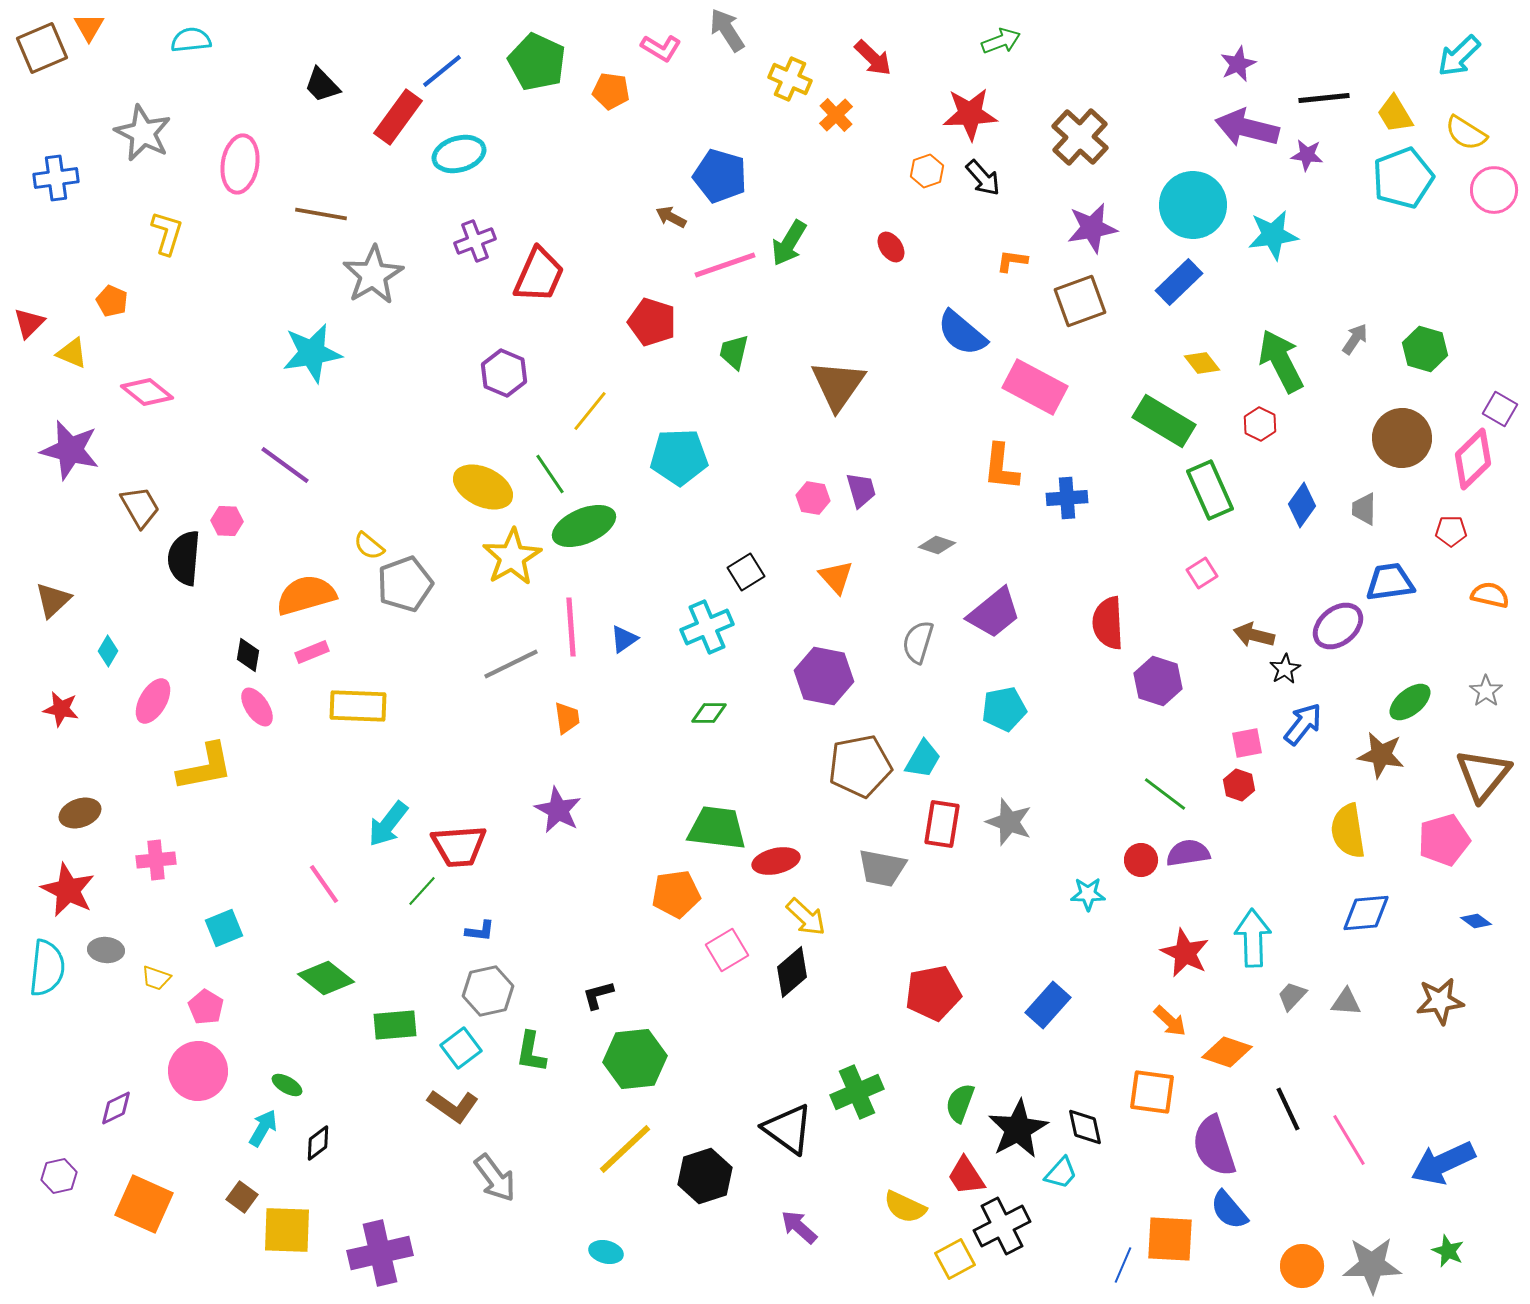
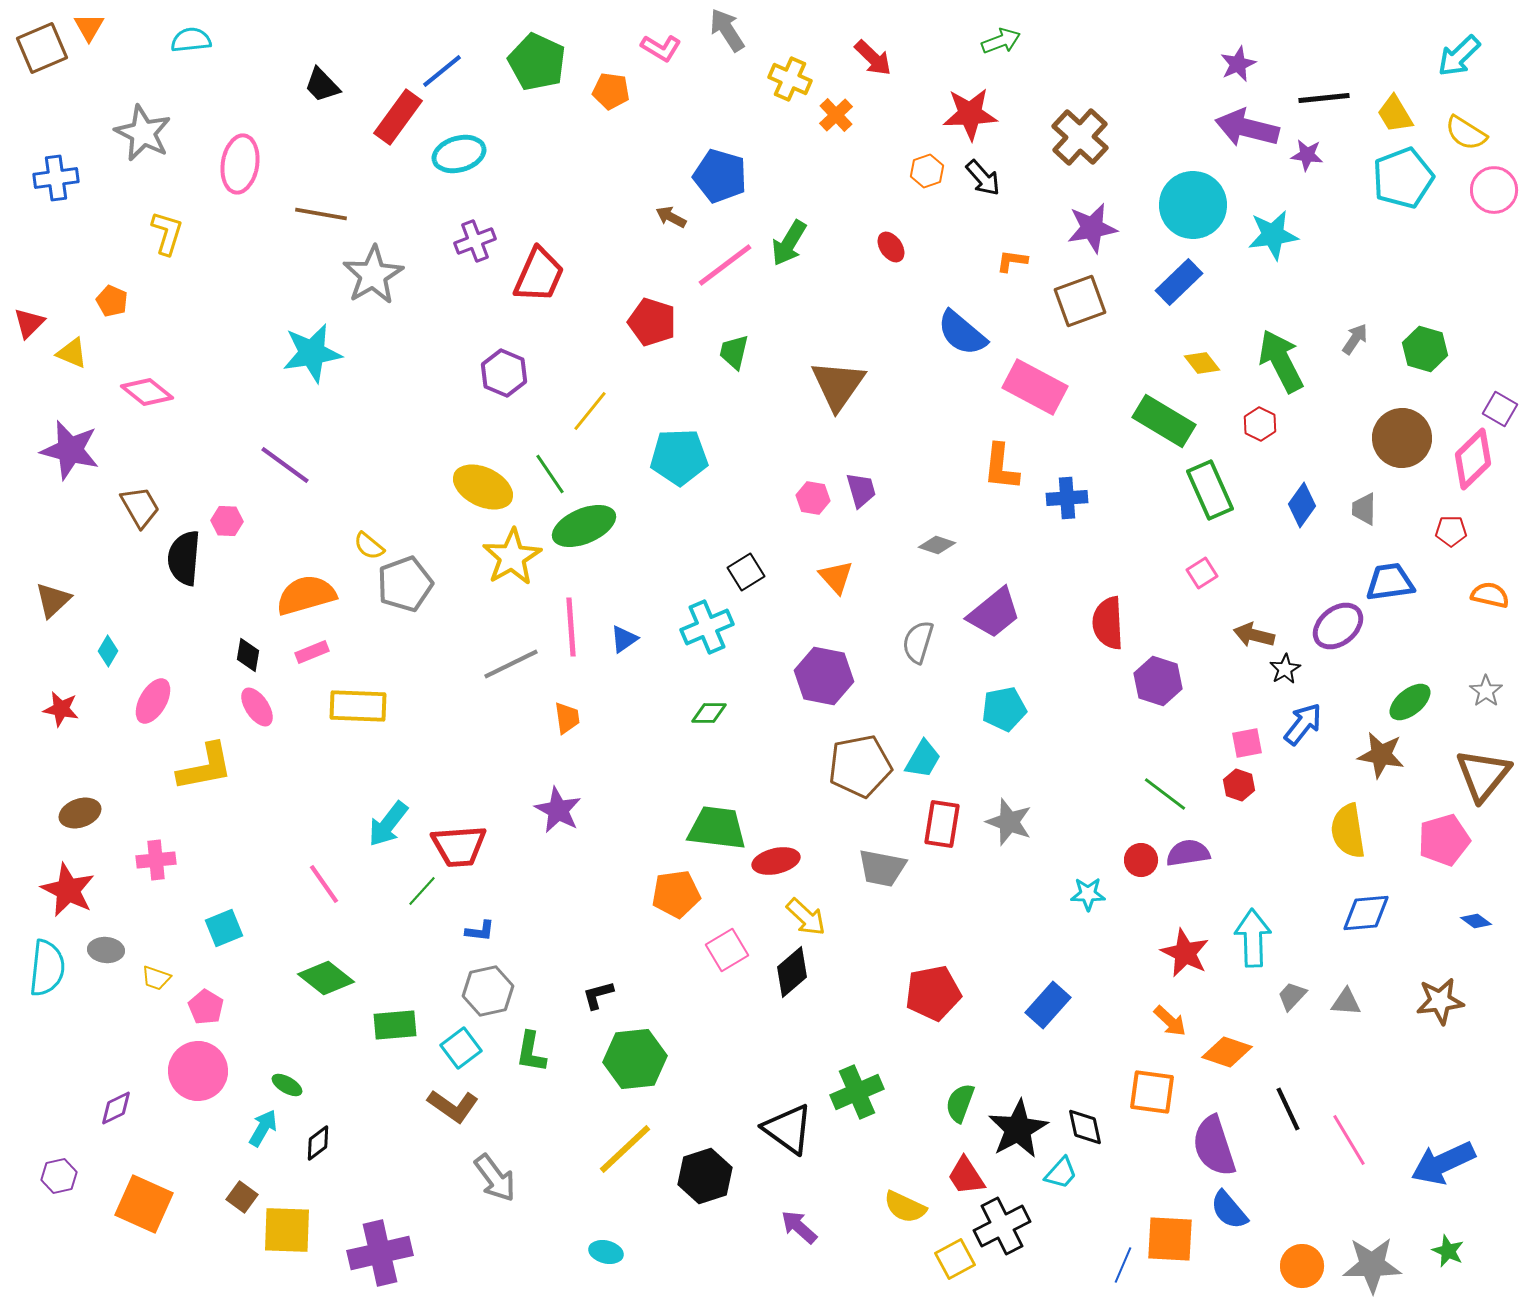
pink line at (725, 265): rotated 18 degrees counterclockwise
